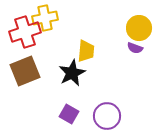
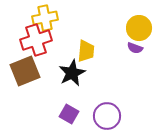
red cross: moved 11 px right, 8 px down
